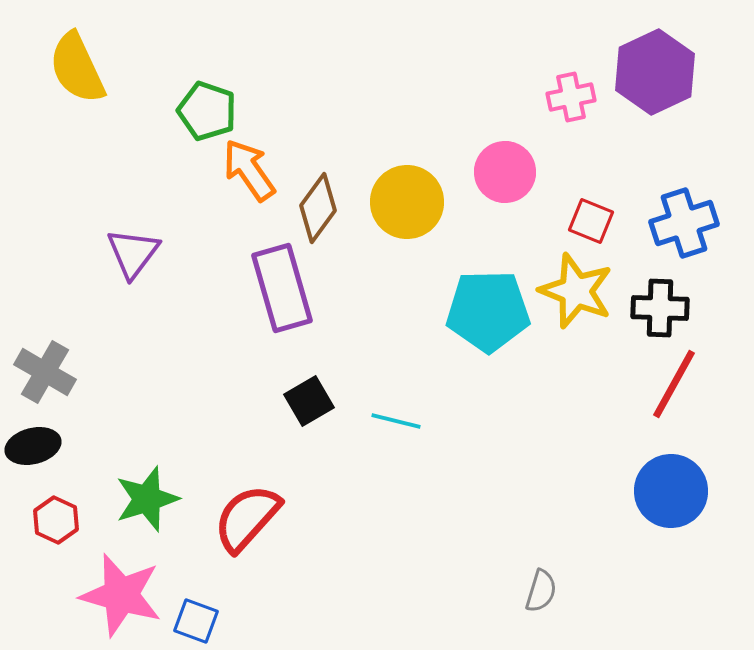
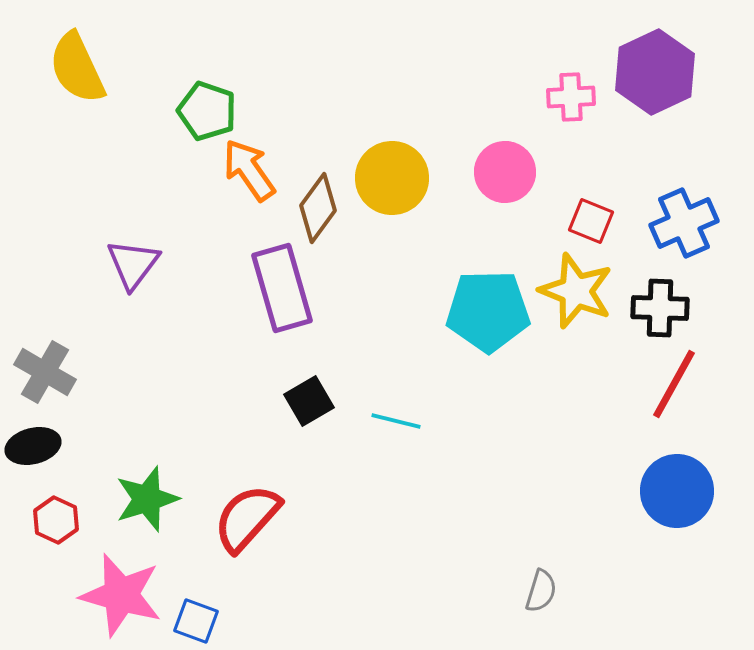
pink cross: rotated 9 degrees clockwise
yellow circle: moved 15 px left, 24 px up
blue cross: rotated 6 degrees counterclockwise
purple triangle: moved 11 px down
blue circle: moved 6 px right
